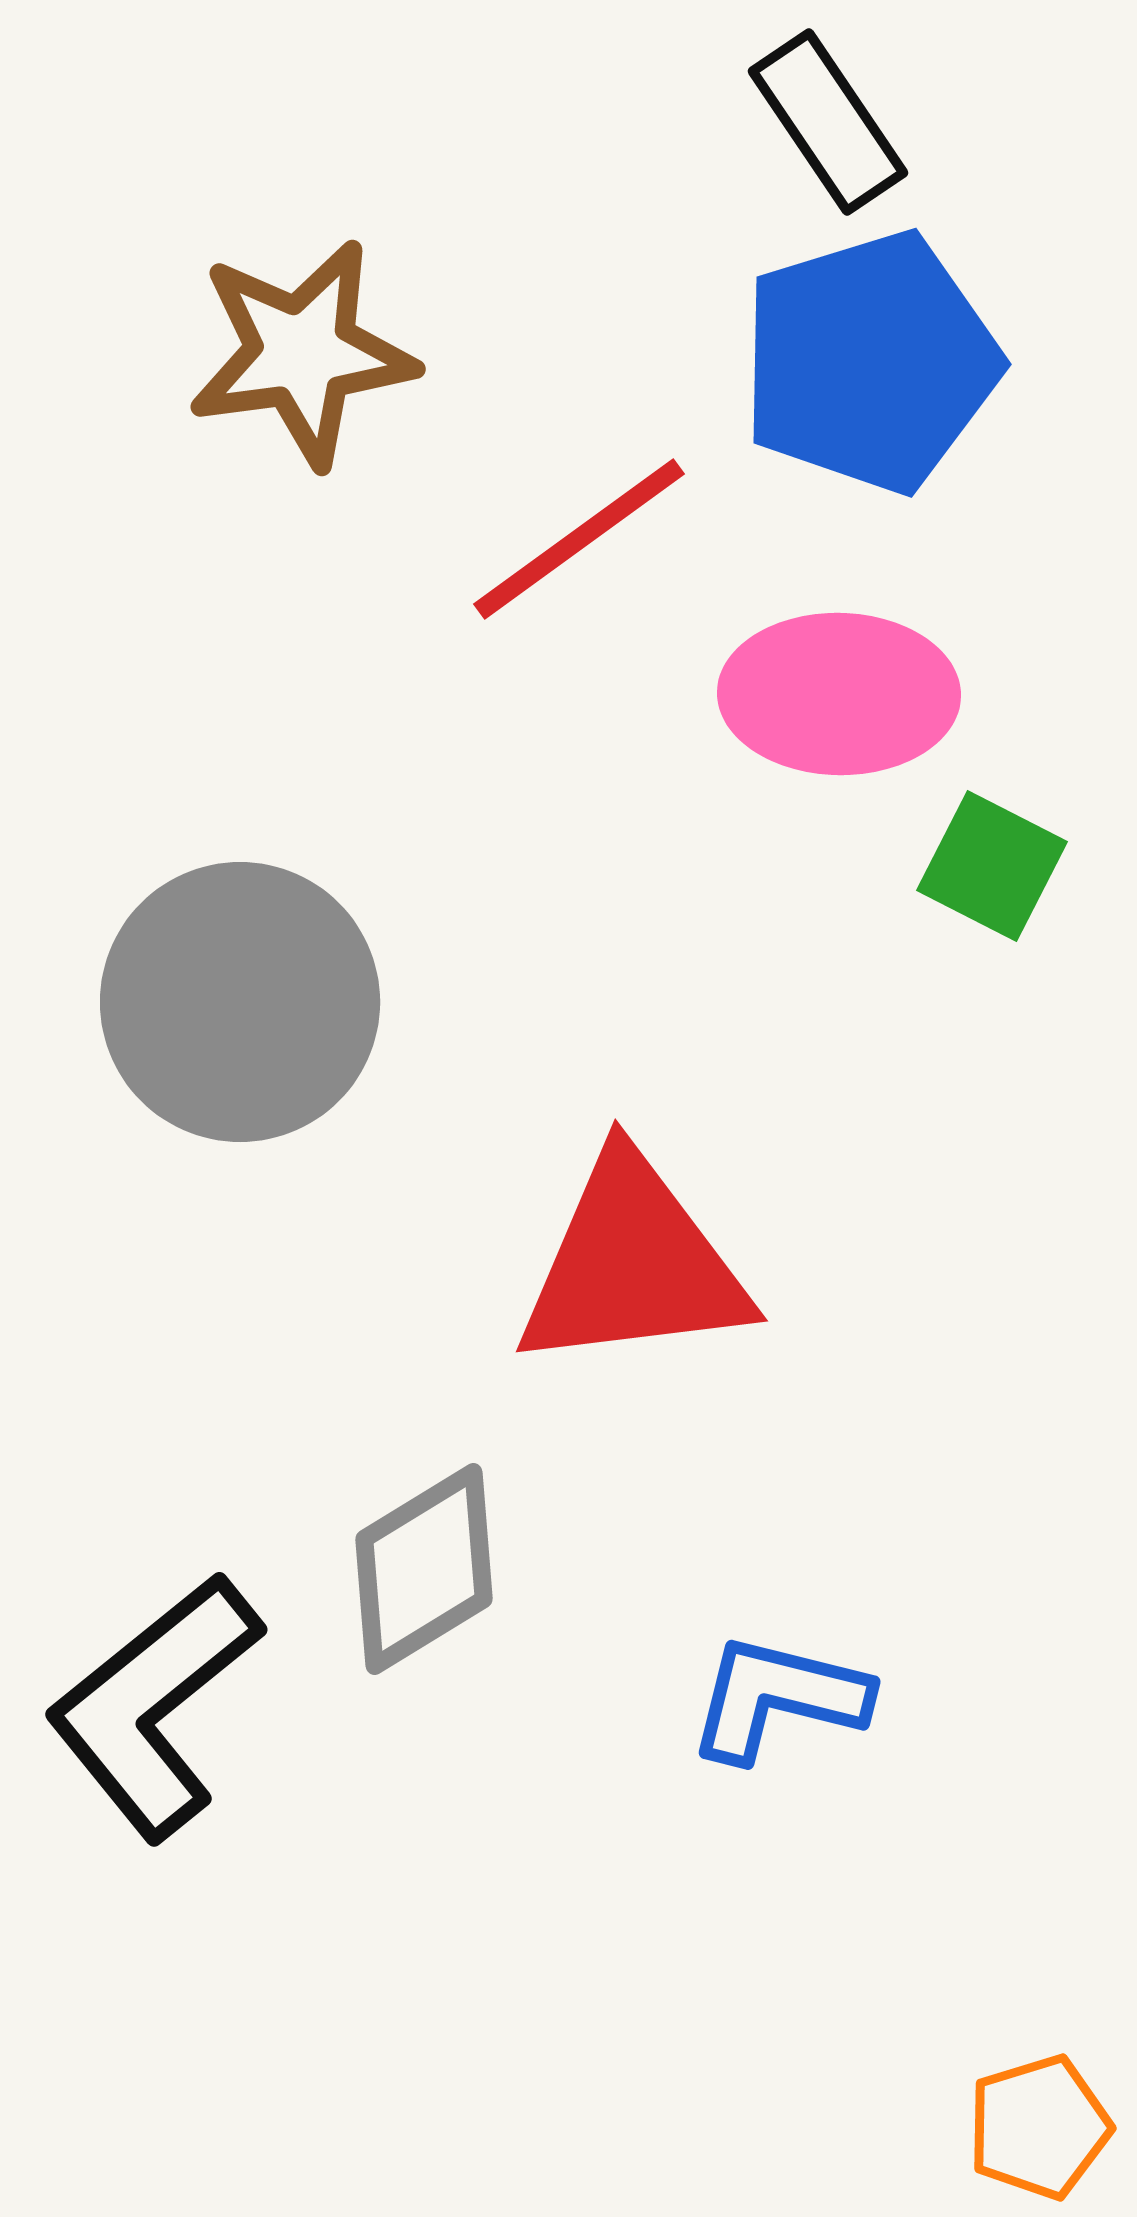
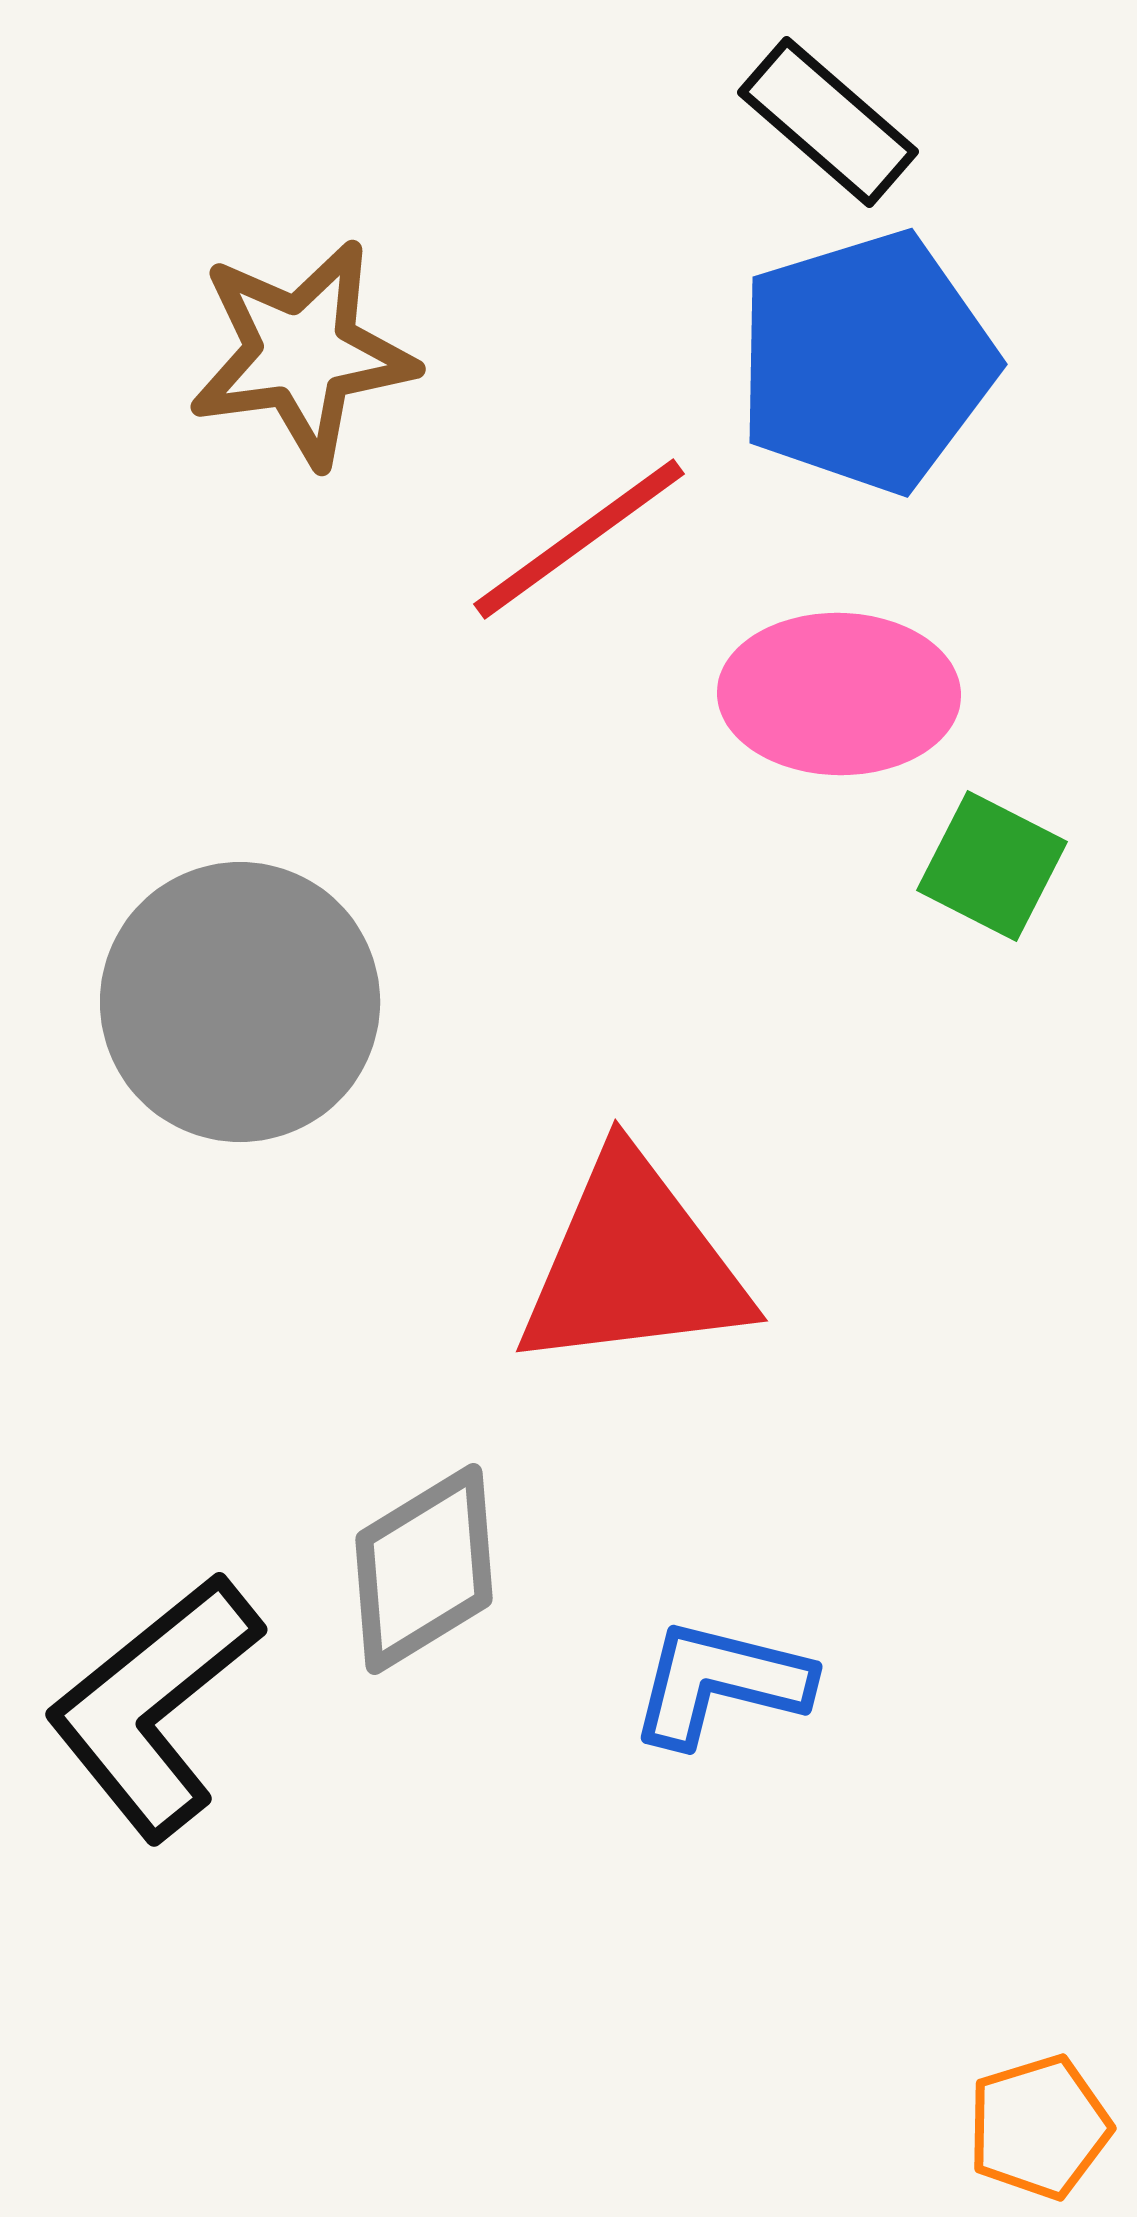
black rectangle: rotated 15 degrees counterclockwise
blue pentagon: moved 4 px left
blue L-shape: moved 58 px left, 15 px up
